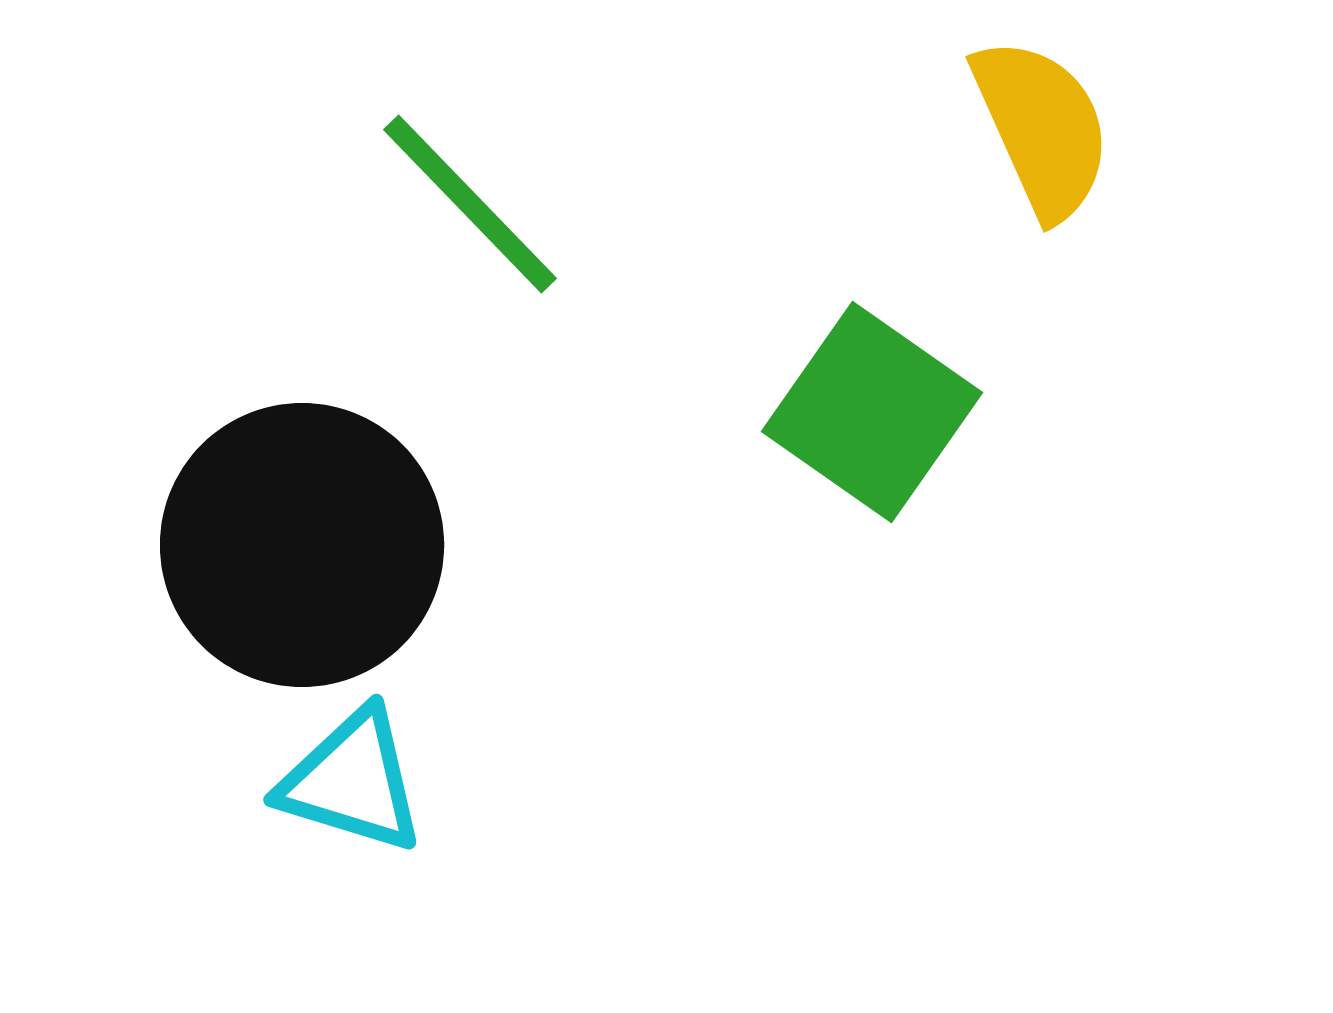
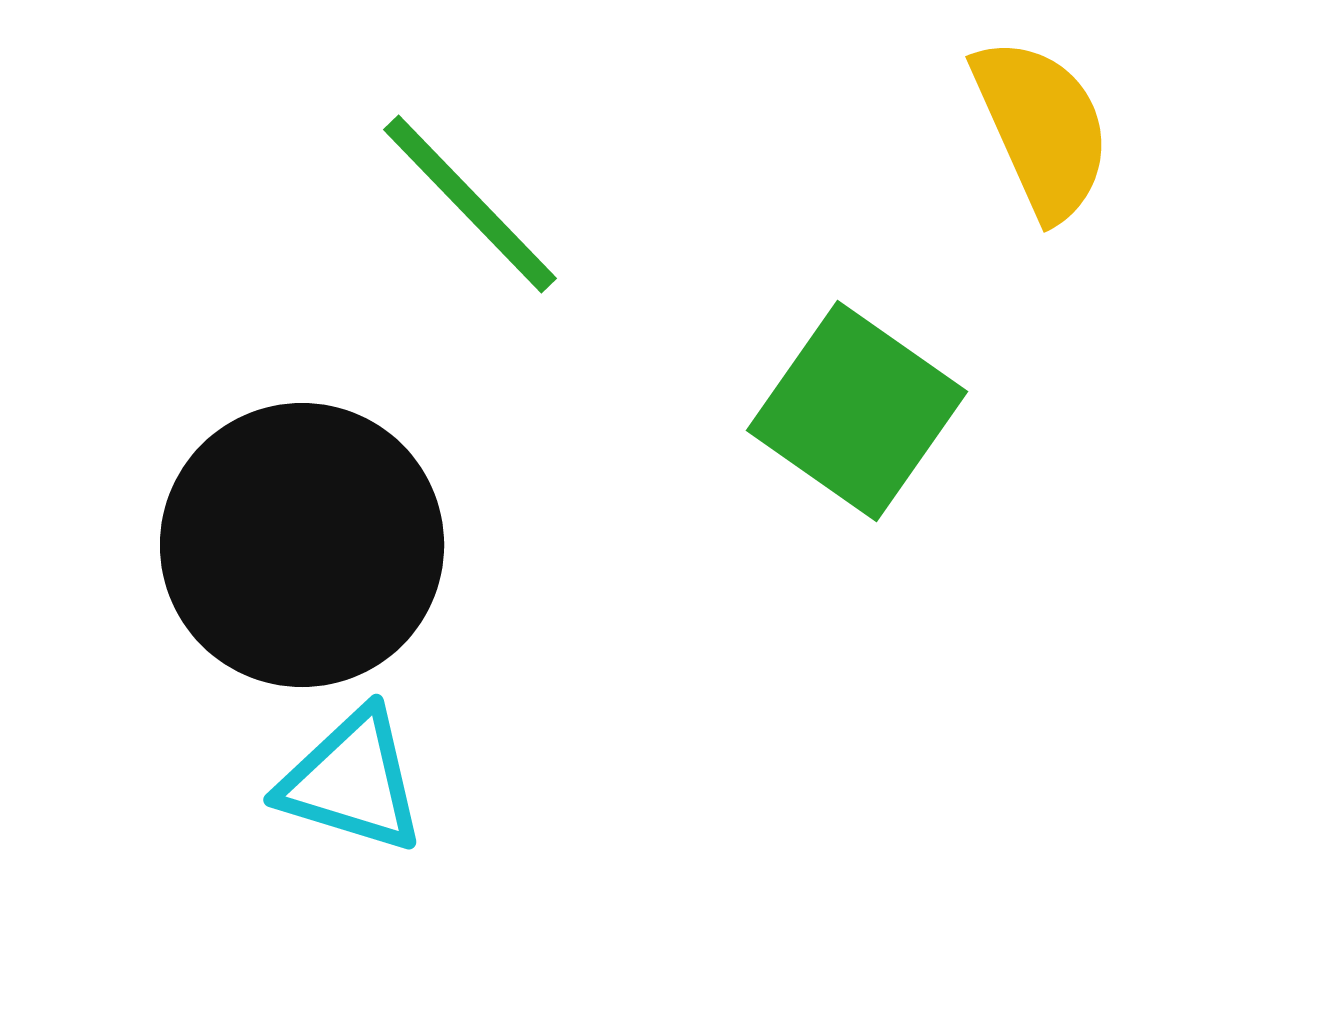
green square: moved 15 px left, 1 px up
